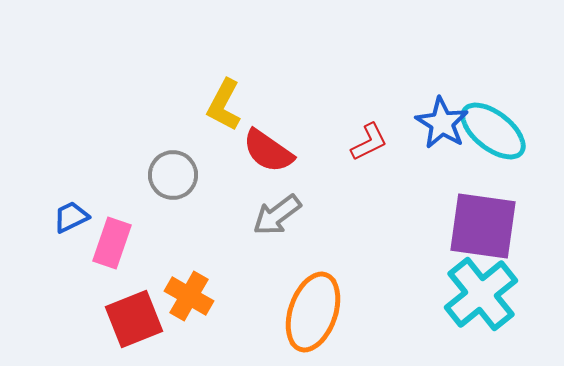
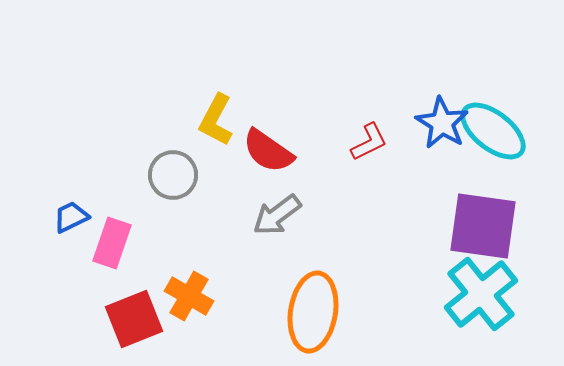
yellow L-shape: moved 8 px left, 15 px down
orange ellipse: rotated 10 degrees counterclockwise
